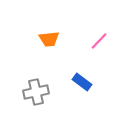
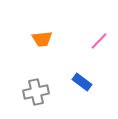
orange trapezoid: moved 7 px left
